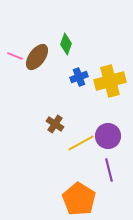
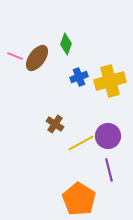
brown ellipse: moved 1 px down
